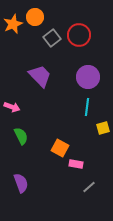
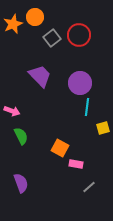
purple circle: moved 8 px left, 6 px down
pink arrow: moved 4 px down
